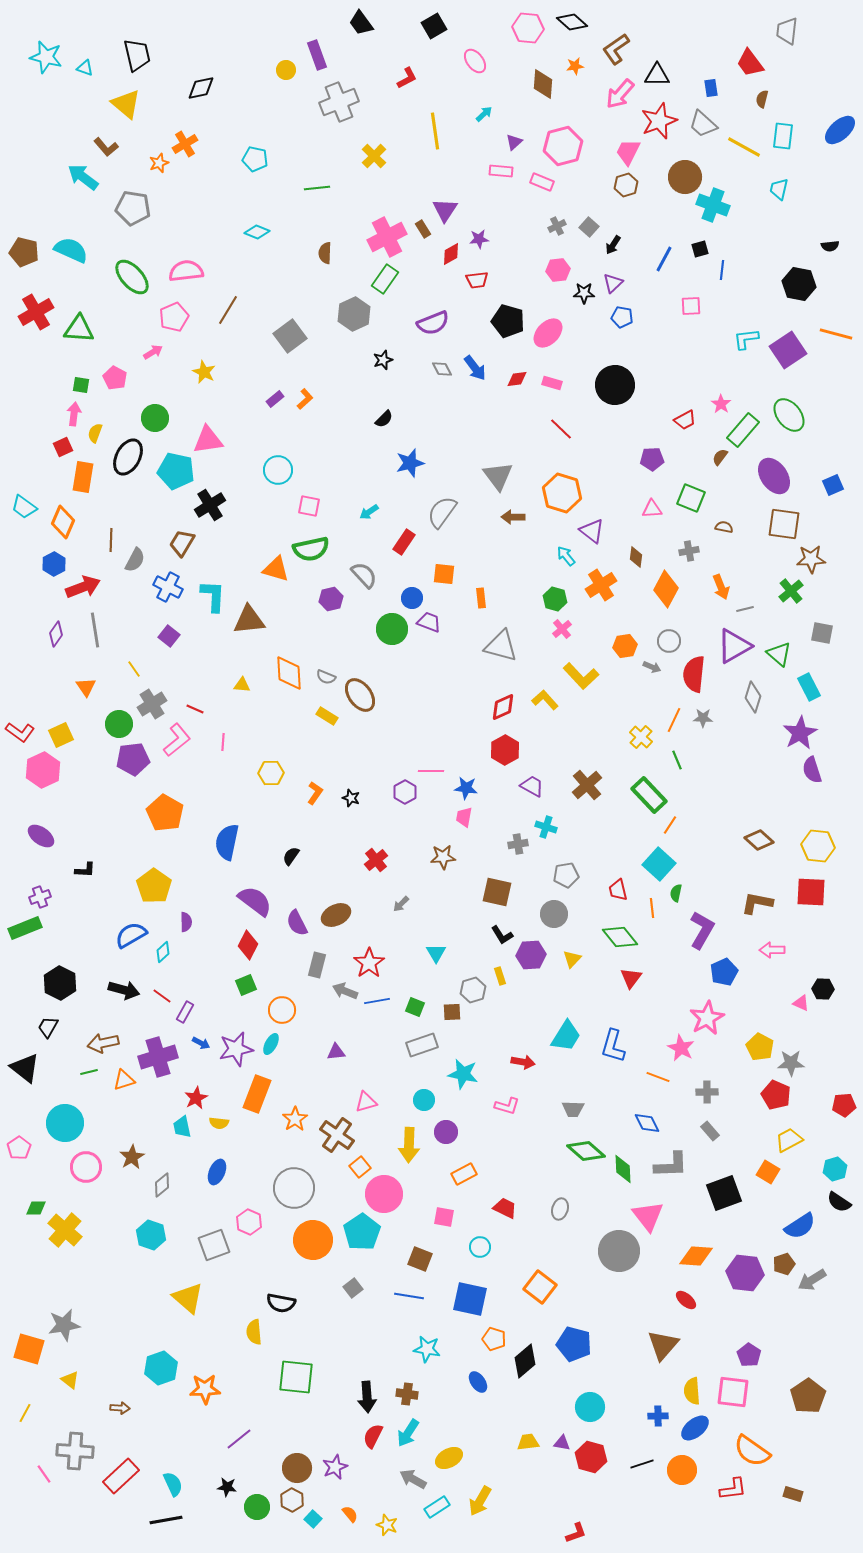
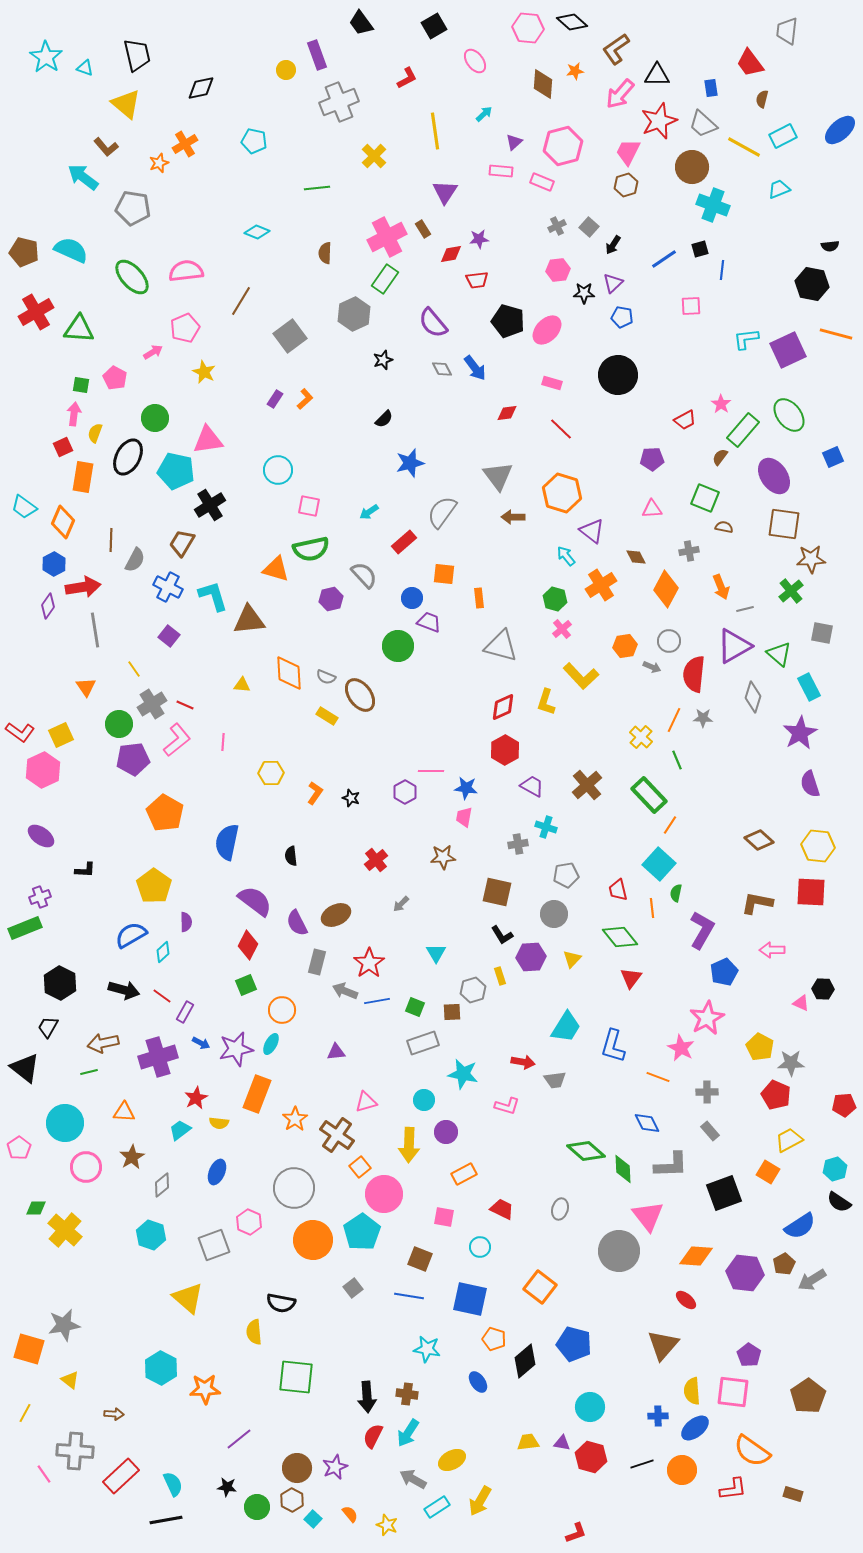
cyan star at (46, 57): rotated 20 degrees clockwise
orange star at (575, 66): moved 5 px down
cyan rectangle at (783, 136): rotated 56 degrees clockwise
cyan pentagon at (255, 159): moved 1 px left, 18 px up
brown circle at (685, 177): moved 7 px right, 10 px up
cyan trapezoid at (779, 189): rotated 55 degrees clockwise
purple triangle at (445, 210): moved 18 px up
red diamond at (451, 254): rotated 20 degrees clockwise
blue line at (664, 259): rotated 28 degrees clockwise
black hexagon at (799, 284): moved 13 px right
brown line at (228, 310): moved 13 px right, 9 px up
pink pentagon at (174, 317): moved 11 px right, 11 px down
purple semicircle at (433, 323): rotated 72 degrees clockwise
pink ellipse at (548, 333): moved 1 px left, 3 px up
purple square at (788, 350): rotated 9 degrees clockwise
red diamond at (517, 379): moved 10 px left, 34 px down
black circle at (615, 385): moved 3 px right, 10 px up
purple rectangle at (275, 399): rotated 18 degrees counterclockwise
blue square at (833, 485): moved 28 px up
green square at (691, 498): moved 14 px right
red rectangle at (404, 542): rotated 15 degrees clockwise
brown diamond at (636, 557): rotated 35 degrees counterclockwise
red arrow at (83, 587): rotated 12 degrees clockwise
cyan L-shape at (213, 596): rotated 20 degrees counterclockwise
orange rectangle at (481, 598): moved 2 px left
green circle at (392, 629): moved 6 px right, 17 px down
purple diamond at (56, 634): moved 8 px left, 28 px up
yellow L-shape at (545, 700): moved 1 px right, 2 px down; rotated 120 degrees counterclockwise
red line at (195, 709): moved 10 px left, 4 px up
purple semicircle at (812, 770): moved 2 px left, 14 px down
black semicircle at (291, 856): rotated 42 degrees counterclockwise
purple hexagon at (531, 955): moved 2 px down
gray rectangle at (317, 965): moved 3 px up
cyan trapezoid at (566, 1036): moved 9 px up
gray rectangle at (422, 1045): moved 1 px right, 2 px up
orange triangle at (124, 1080): moved 32 px down; rotated 20 degrees clockwise
gray trapezoid at (573, 1109): moved 18 px left, 29 px up; rotated 10 degrees counterclockwise
cyan trapezoid at (182, 1127): moved 2 px left, 3 px down; rotated 65 degrees clockwise
red trapezoid at (505, 1208): moved 3 px left, 1 px down
brown pentagon at (784, 1264): rotated 10 degrees counterclockwise
cyan hexagon at (161, 1368): rotated 12 degrees counterclockwise
brown arrow at (120, 1408): moved 6 px left, 6 px down
yellow ellipse at (449, 1458): moved 3 px right, 2 px down
